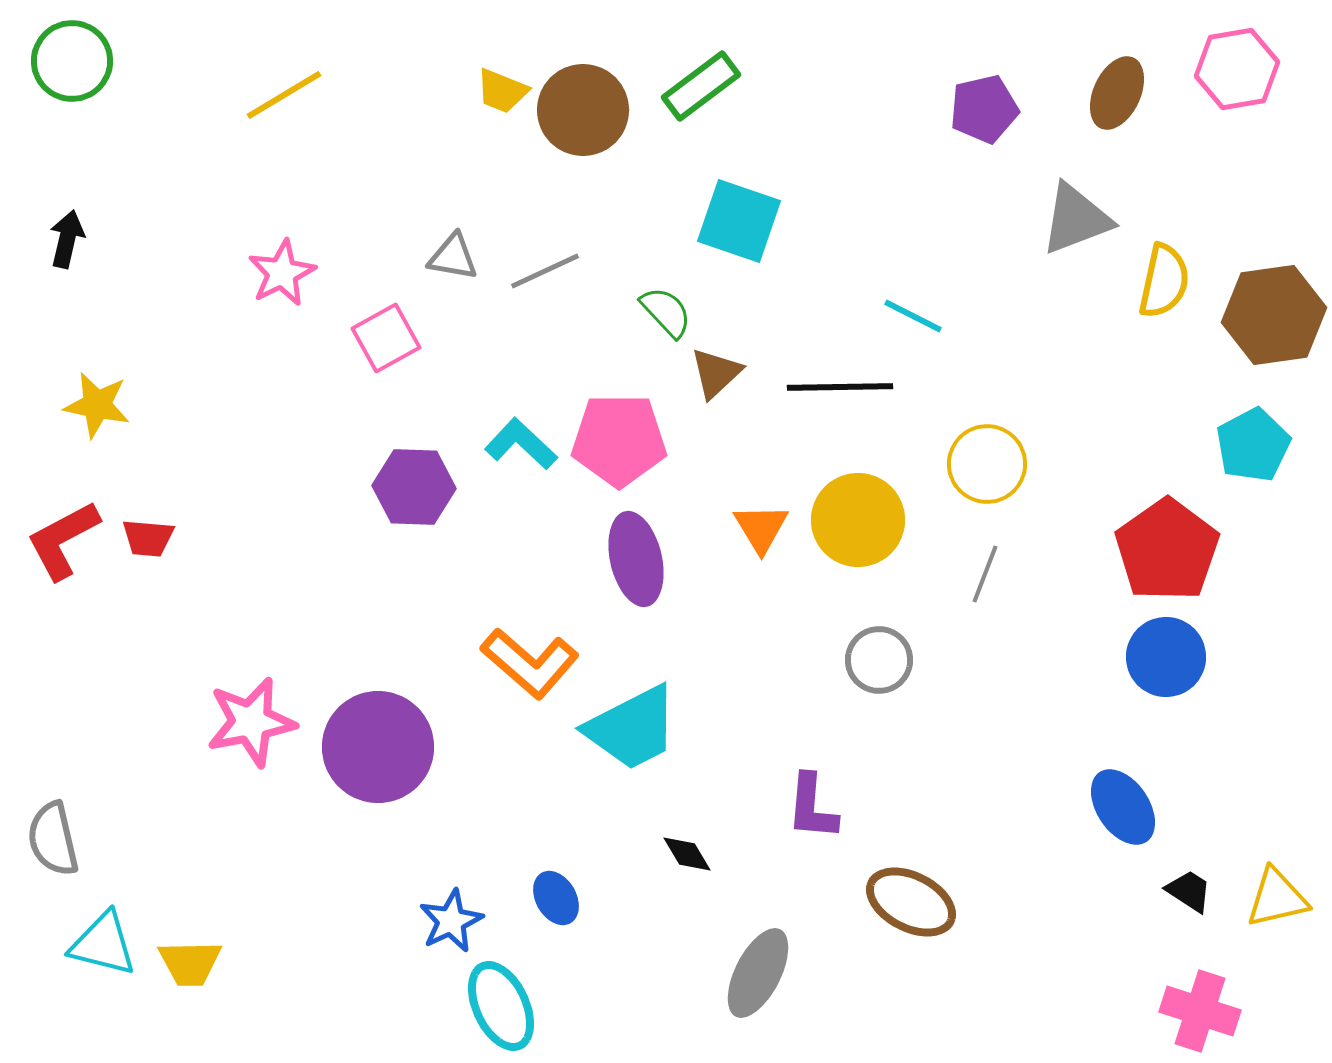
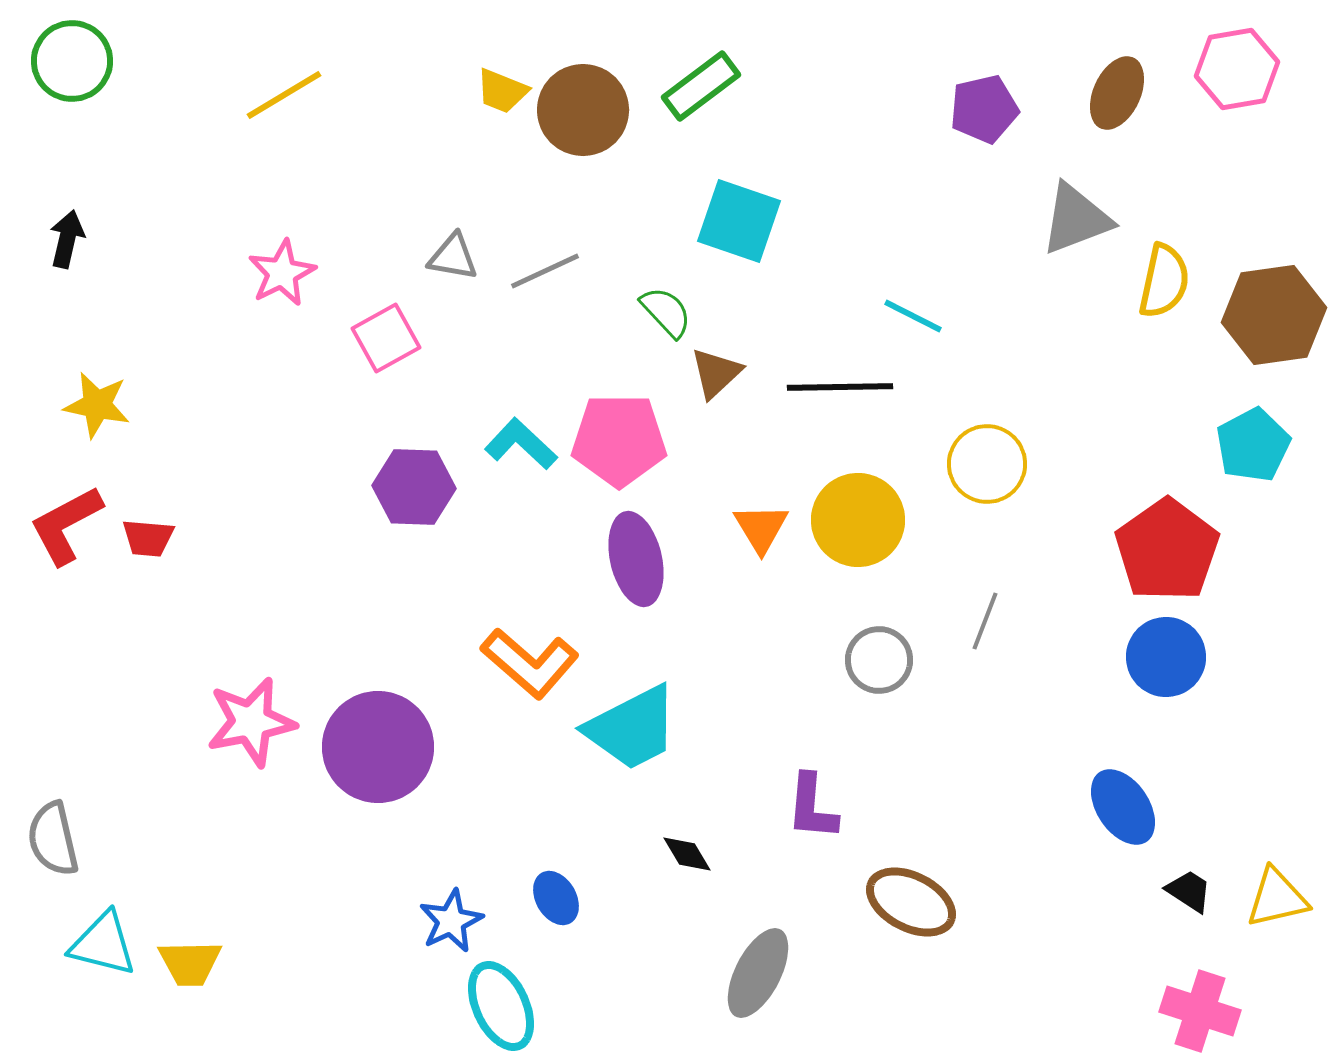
red L-shape at (63, 540): moved 3 px right, 15 px up
gray line at (985, 574): moved 47 px down
